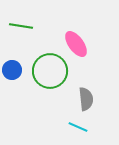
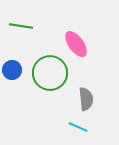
green circle: moved 2 px down
